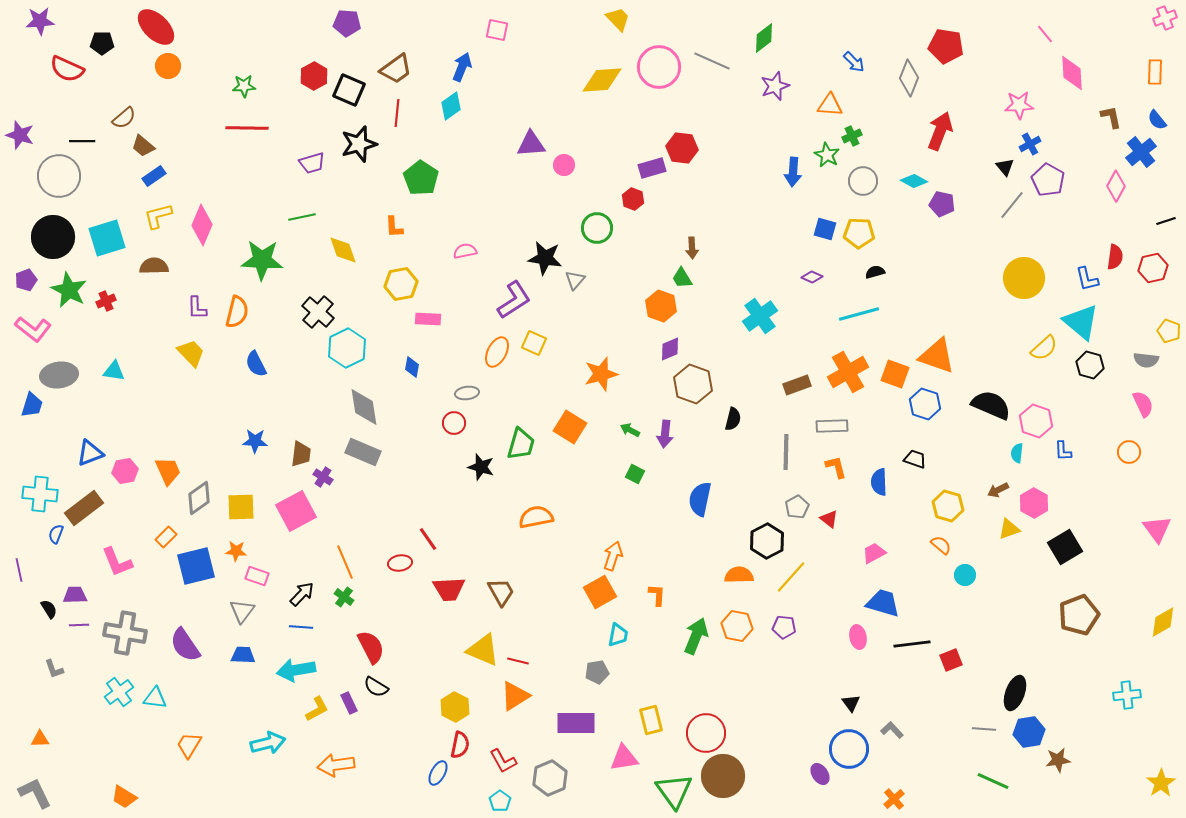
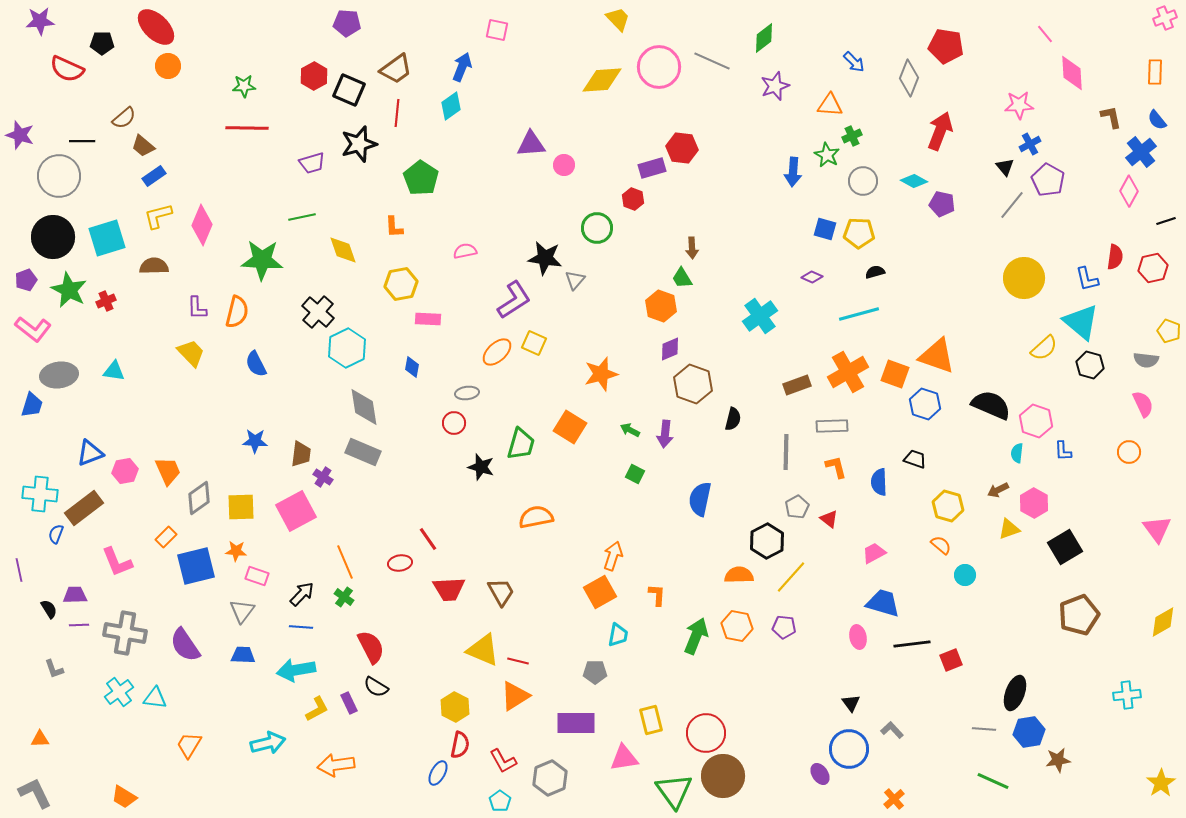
pink diamond at (1116, 186): moved 13 px right, 5 px down
orange ellipse at (497, 352): rotated 20 degrees clockwise
gray pentagon at (597, 672): moved 2 px left; rotated 10 degrees clockwise
